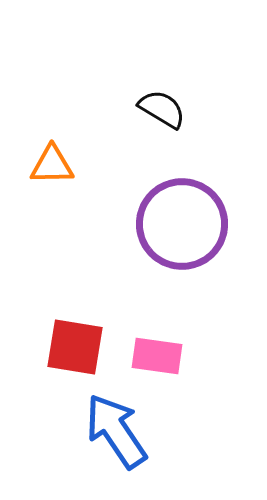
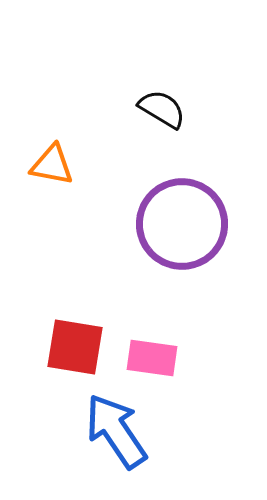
orange triangle: rotated 12 degrees clockwise
pink rectangle: moved 5 px left, 2 px down
